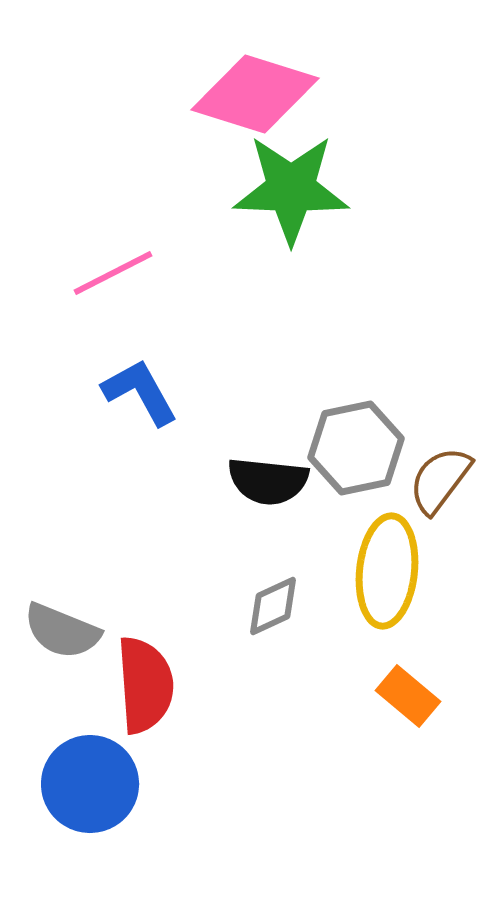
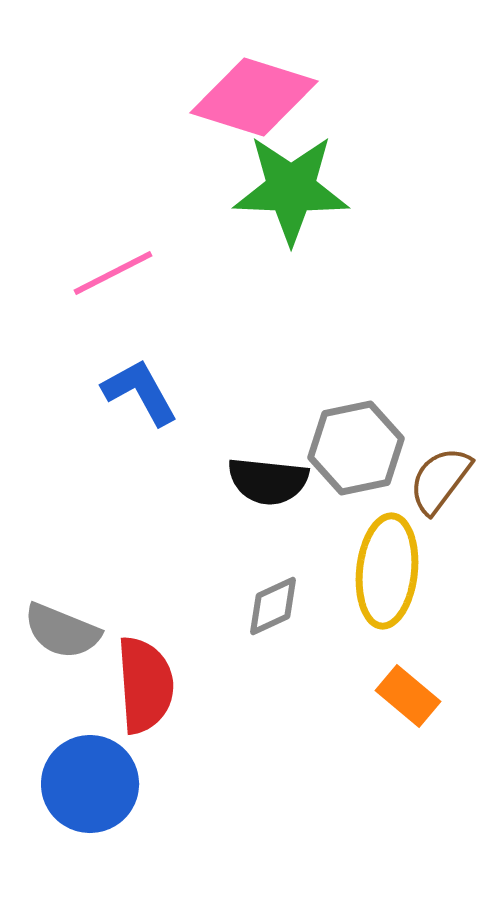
pink diamond: moved 1 px left, 3 px down
